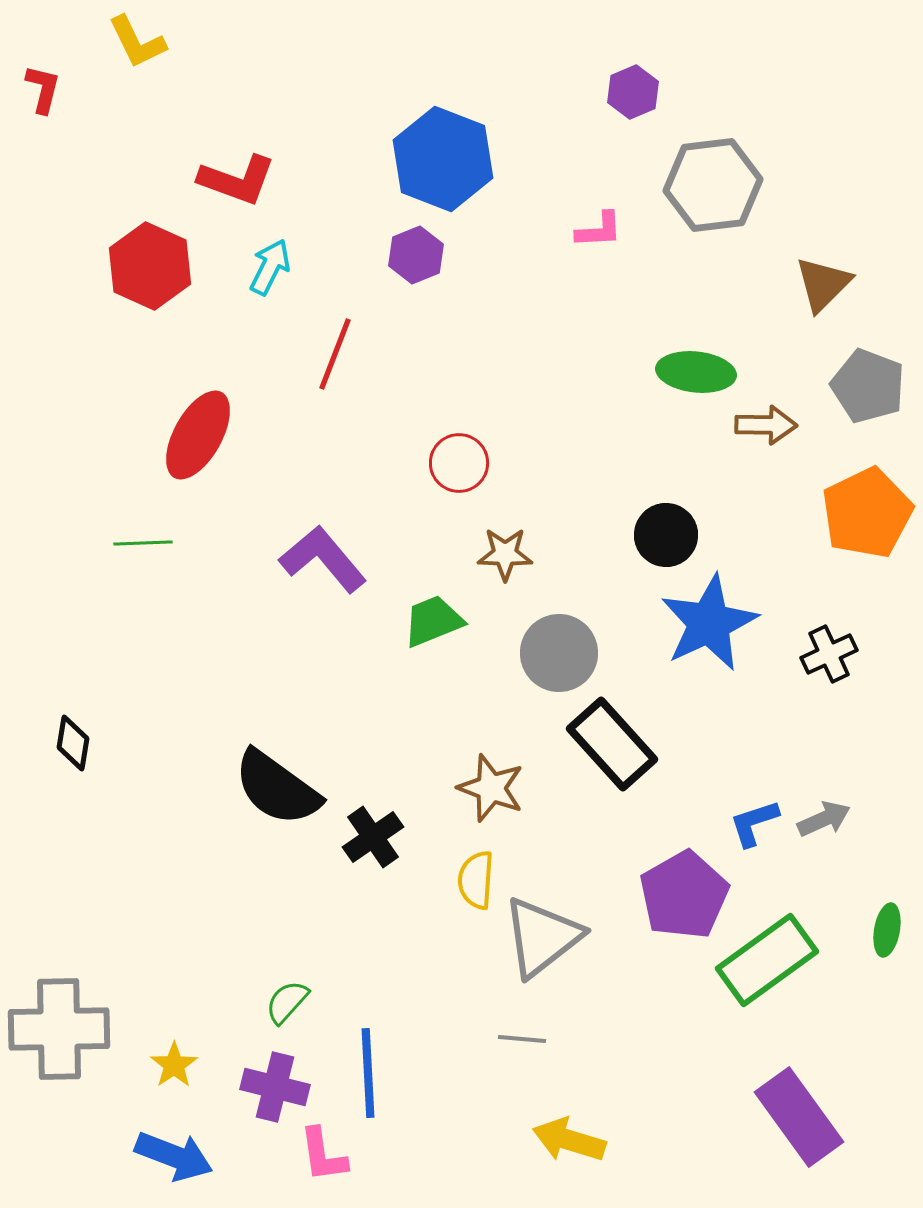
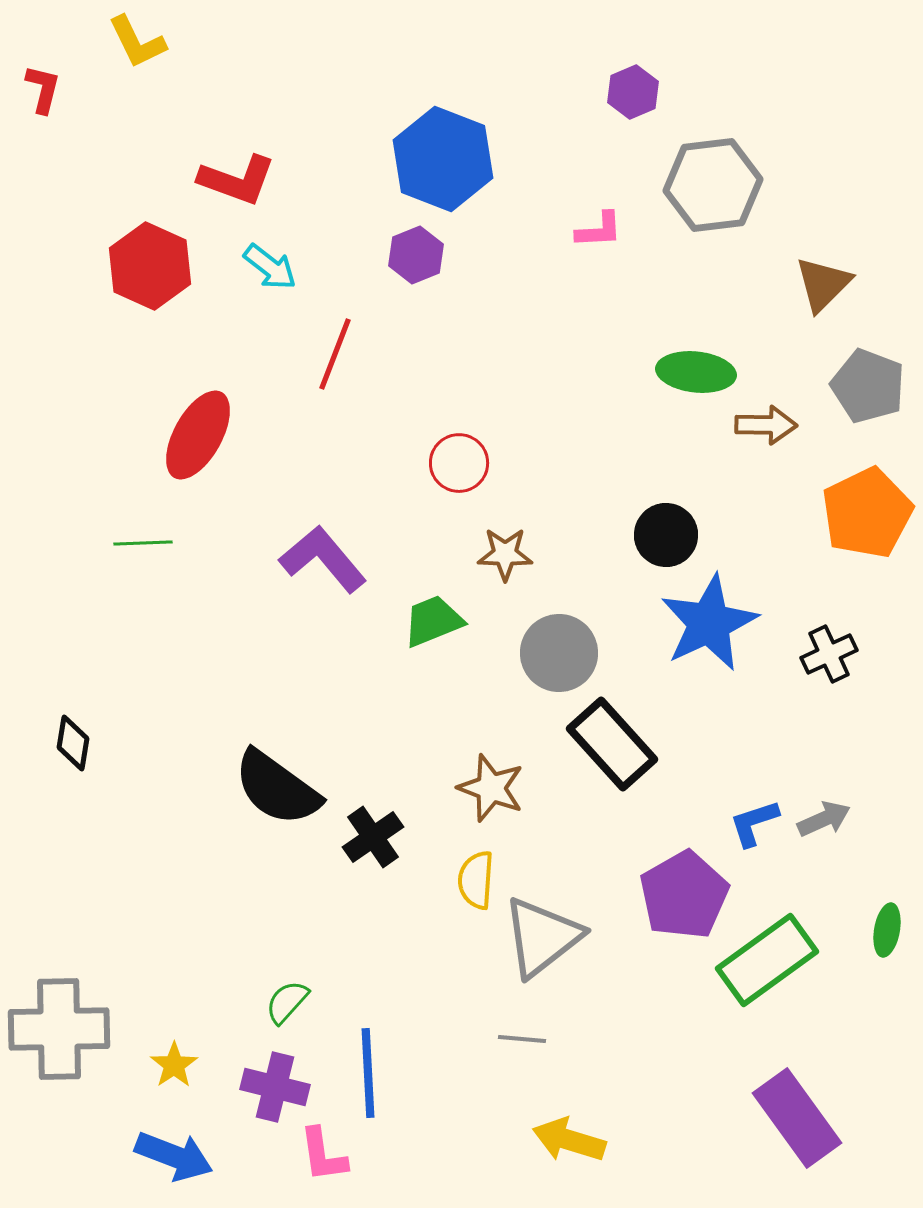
cyan arrow at (270, 267): rotated 102 degrees clockwise
purple rectangle at (799, 1117): moved 2 px left, 1 px down
